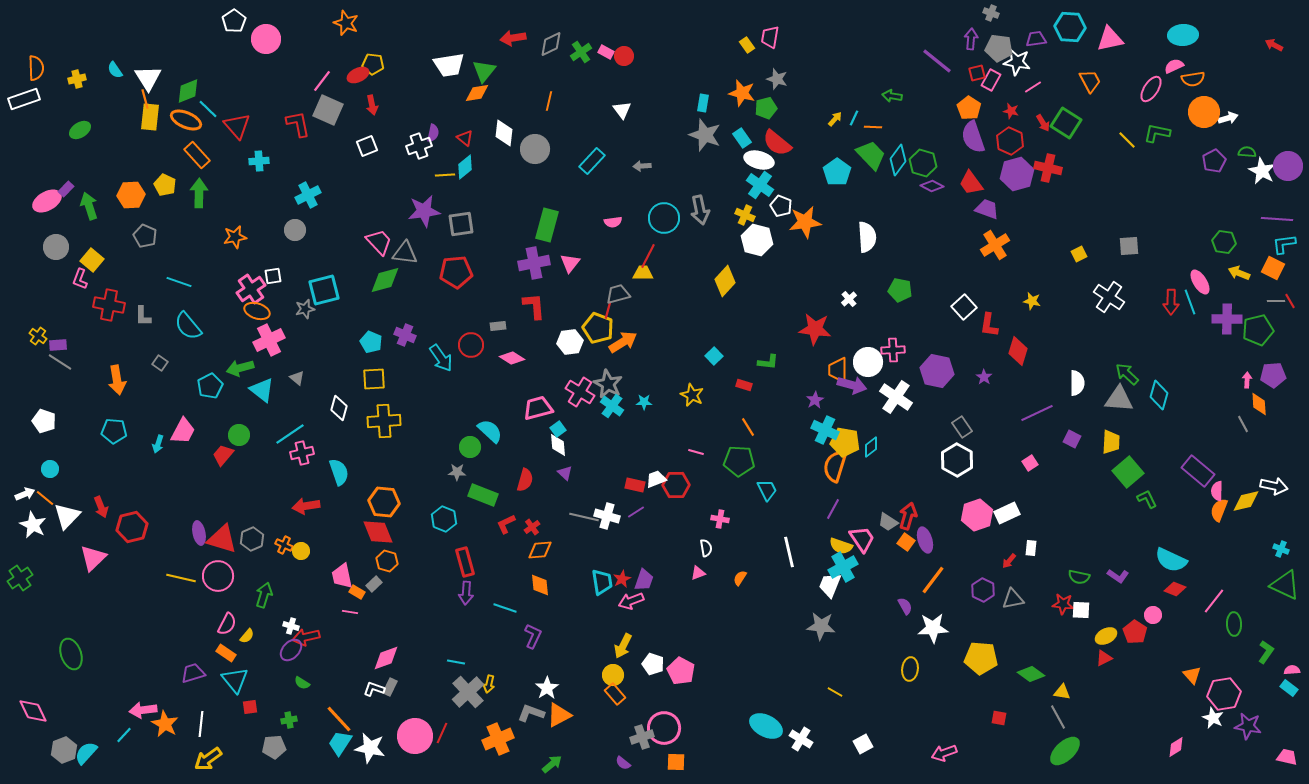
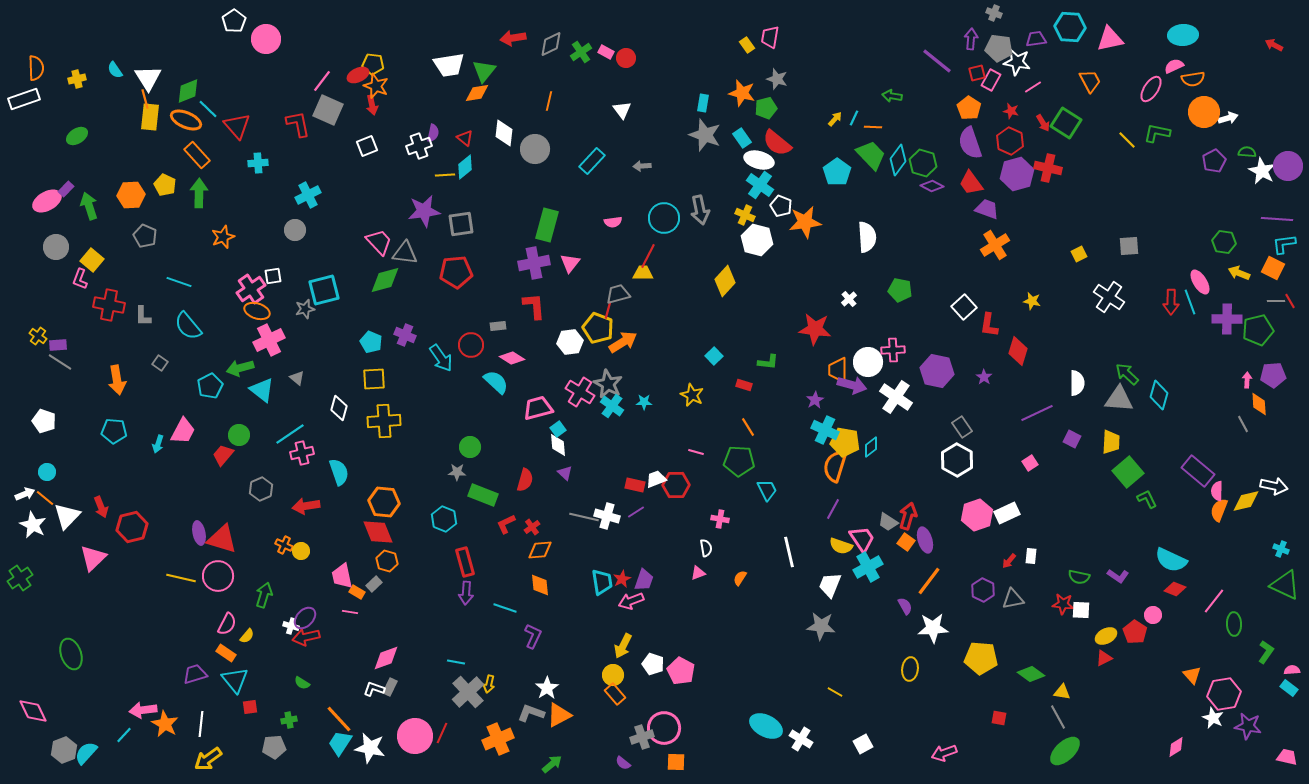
gray cross at (991, 13): moved 3 px right
orange star at (346, 23): moved 30 px right, 63 px down
red circle at (624, 56): moved 2 px right, 2 px down
green ellipse at (80, 130): moved 3 px left, 6 px down
purple semicircle at (973, 137): moved 3 px left, 6 px down
cyan cross at (259, 161): moved 1 px left, 2 px down
orange star at (235, 237): moved 12 px left; rotated 10 degrees counterclockwise
cyan semicircle at (490, 431): moved 6 px right, 49 px up
cyan circle at (50, 469): moved 3 px left, 3 px down
gray hexagon at (252, 539): moved 9 px right, 50 px up
white rectangle at (1031, 548): moved 8 px down
cyan cross at (843, 567): moved 25 px right
orange line at (933, 580): moved 4 px left, 1 px down
purple ellipse at (291, 650): moved 14 px right, 32 px up
purple trapezoid at (193, 673): moved 2 px right, 1 px down
